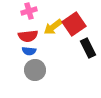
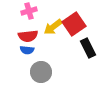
blue semicircle: moved 2 px left, 1 px up
gray circle: moved 6 px right, 2 px down
